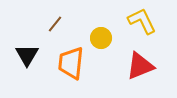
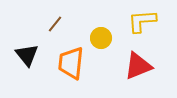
yellow L-shape: rotated 68 degrees counterclockwise
black triangle: rotated 10 degrees counterclockwise
red triangle: moved 2 px left
